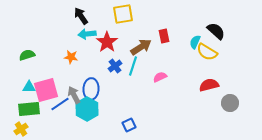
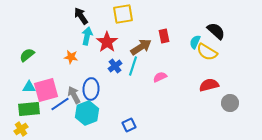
cyan arrow: moved 2 px down; rotated 108 degrees clockwise
green semicircle: rotated 21 degrees counterclockwise
cyan hexagon: moved 4 px down; rotated 10 degrees clockwise
